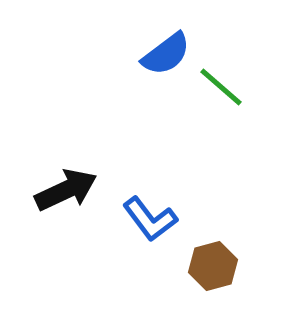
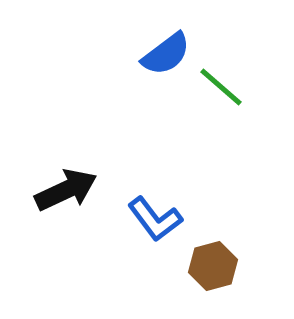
blue L-shape: moved 5 px right
